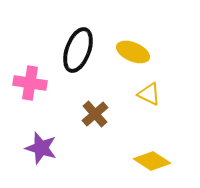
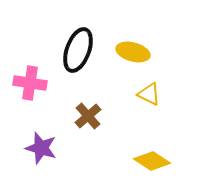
yellow ellipse: rotated 8 degrees counterclockwise
brown cross: moved 7 px left, 2 px down
